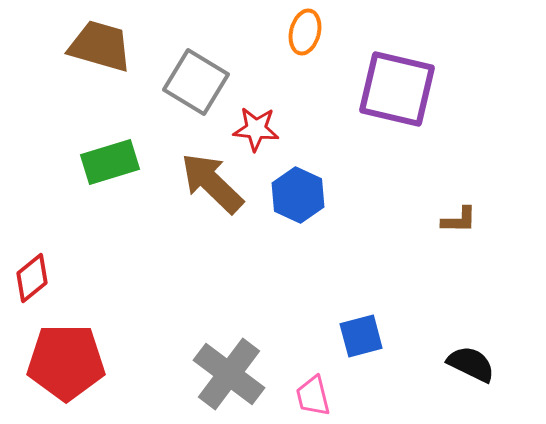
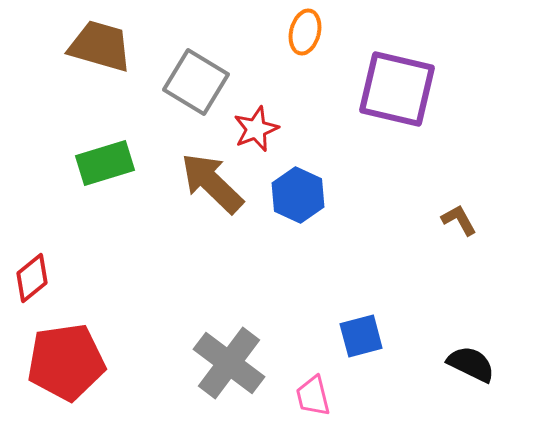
red star: rotated 27 degrees counterclockwise
green rectangle: moved 5 px left, 1 px down
brown L-shape: rotated 120 degrees counterclockwise
red pentagon: rotated 8 degrees counterclockwise
gray cross: moved 11 px up
